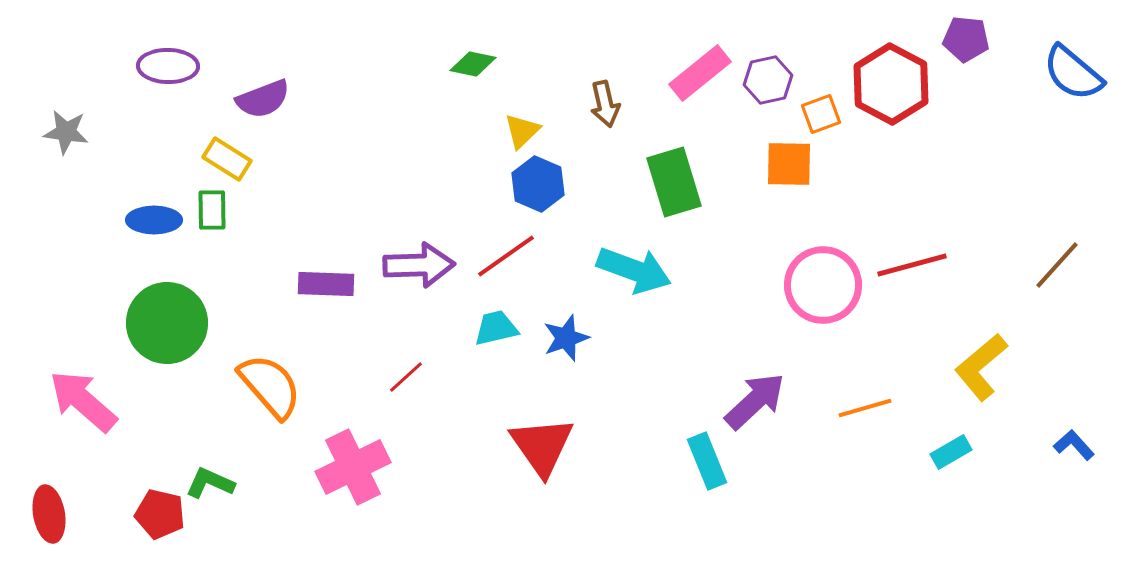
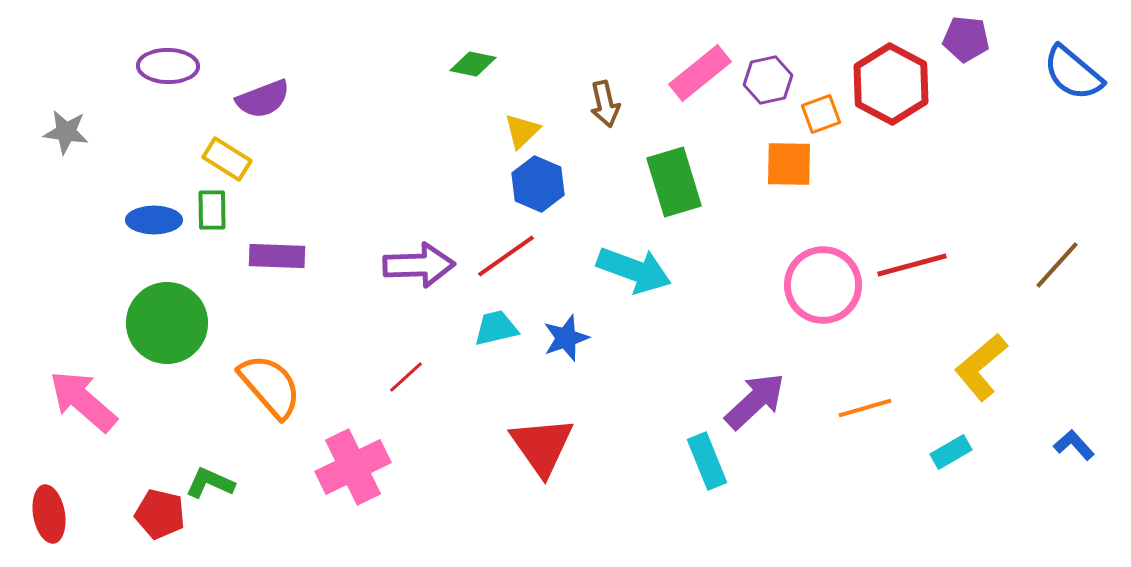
purple rectangle at (326, 284): moved 49 px left, 28 px up
